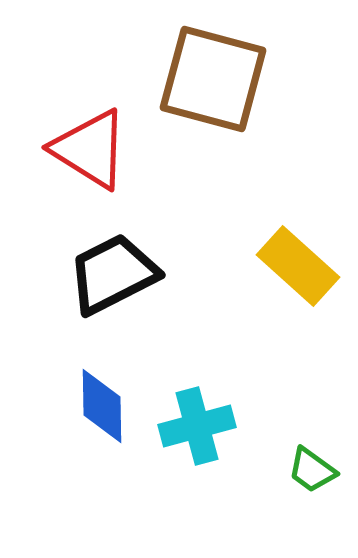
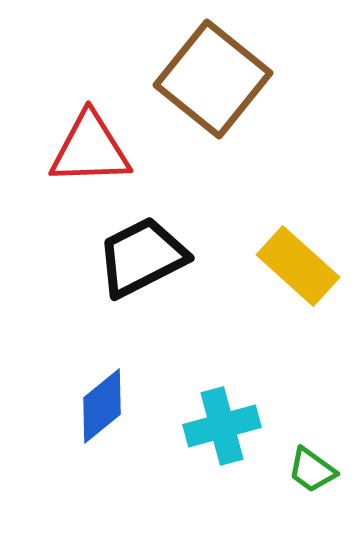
brown square: rotated 24 degrees clockwise
red triangle: rotated 34 degrees counterclockwise
black trapezoid: moved 29 px right, 17 px up
blue diamond: rotated 52 degrees clockwise
cyan cross: moved 25 px right
